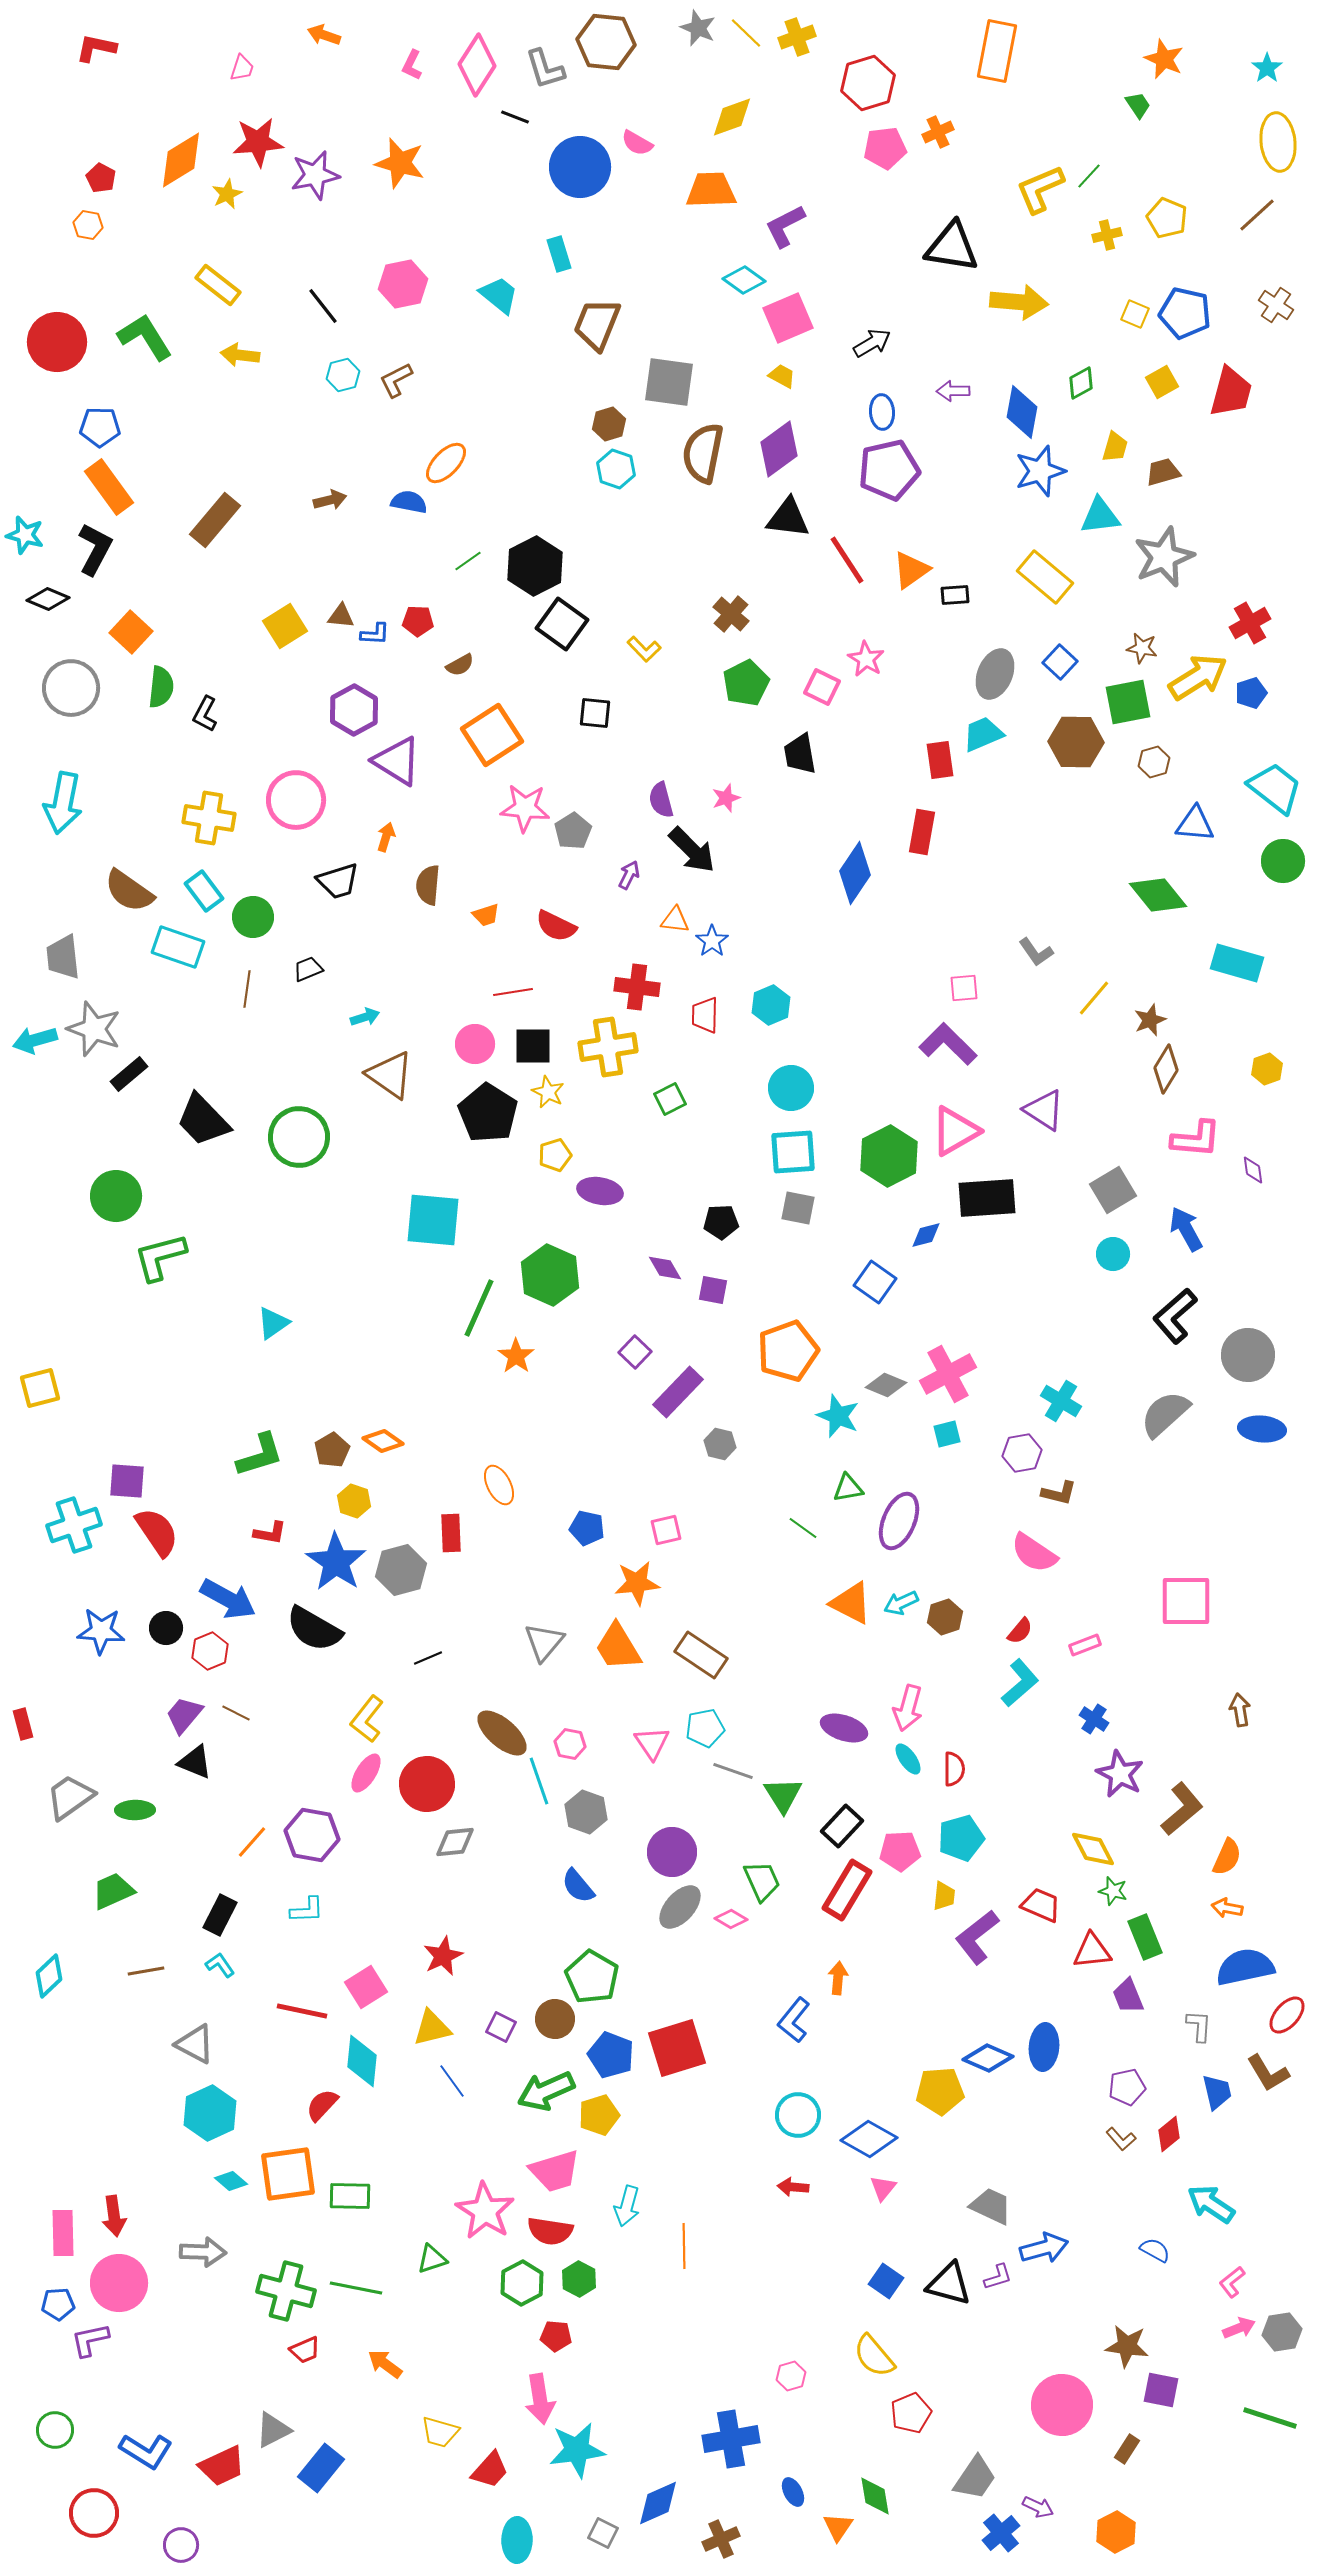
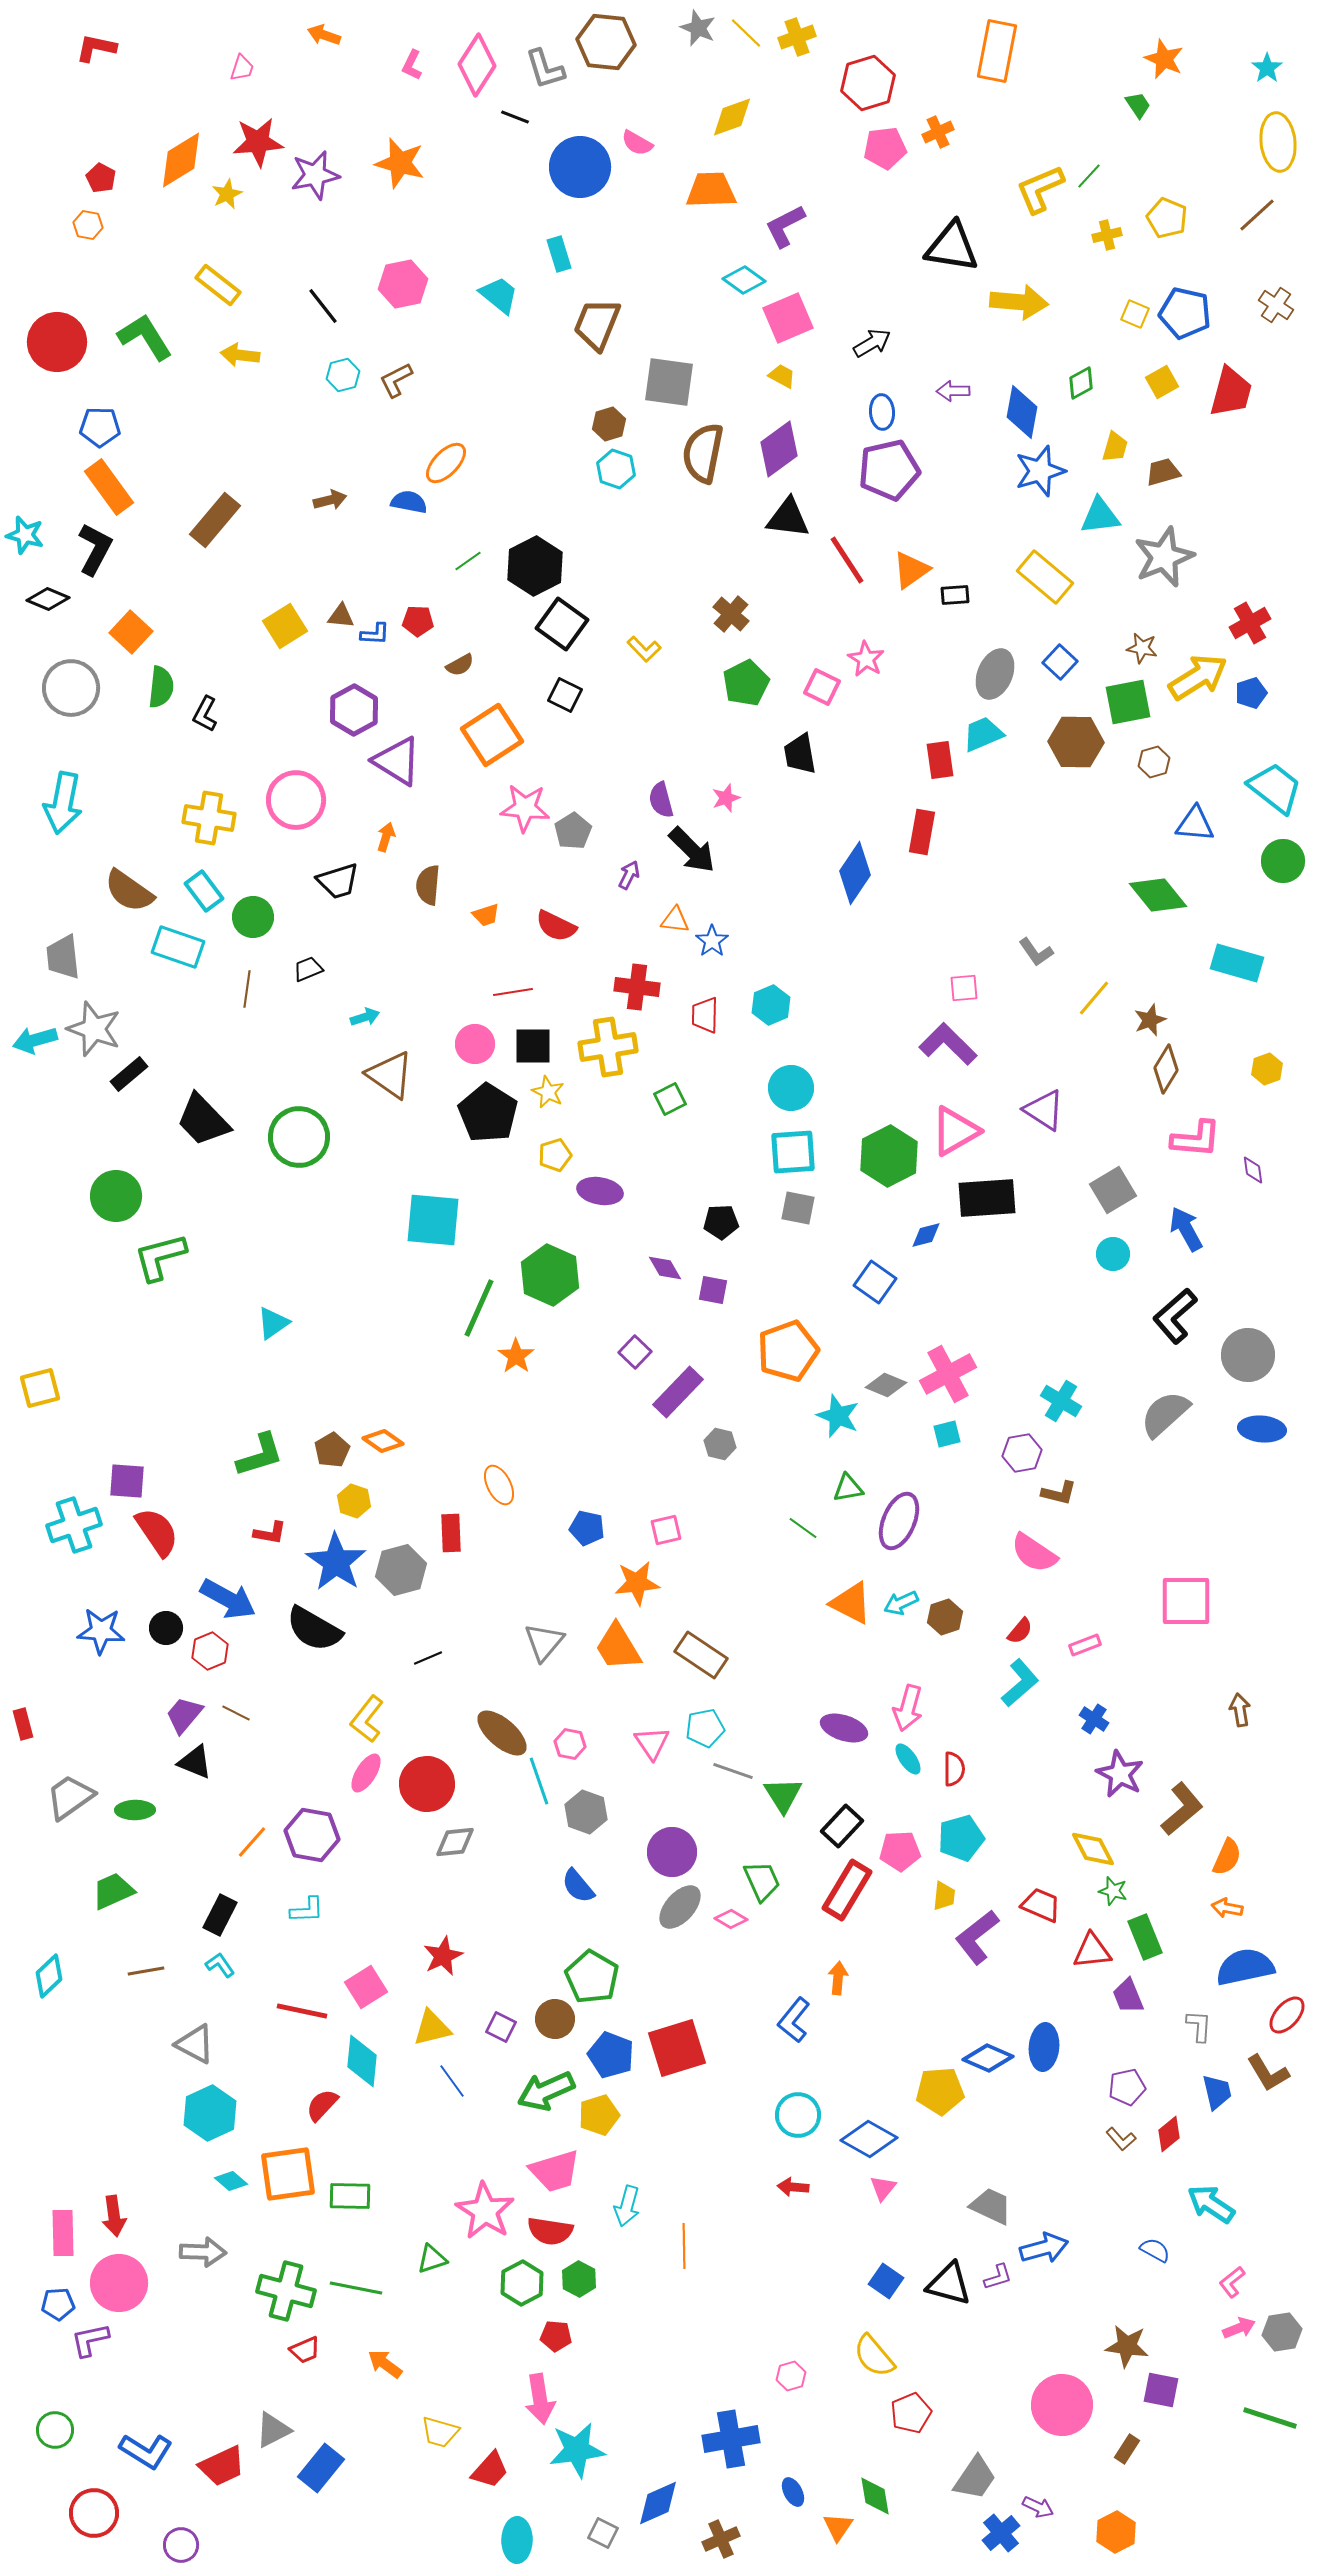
black square at (595, 713): moved 30 px left, 18 px up; rotated 20 degrees clockwise
